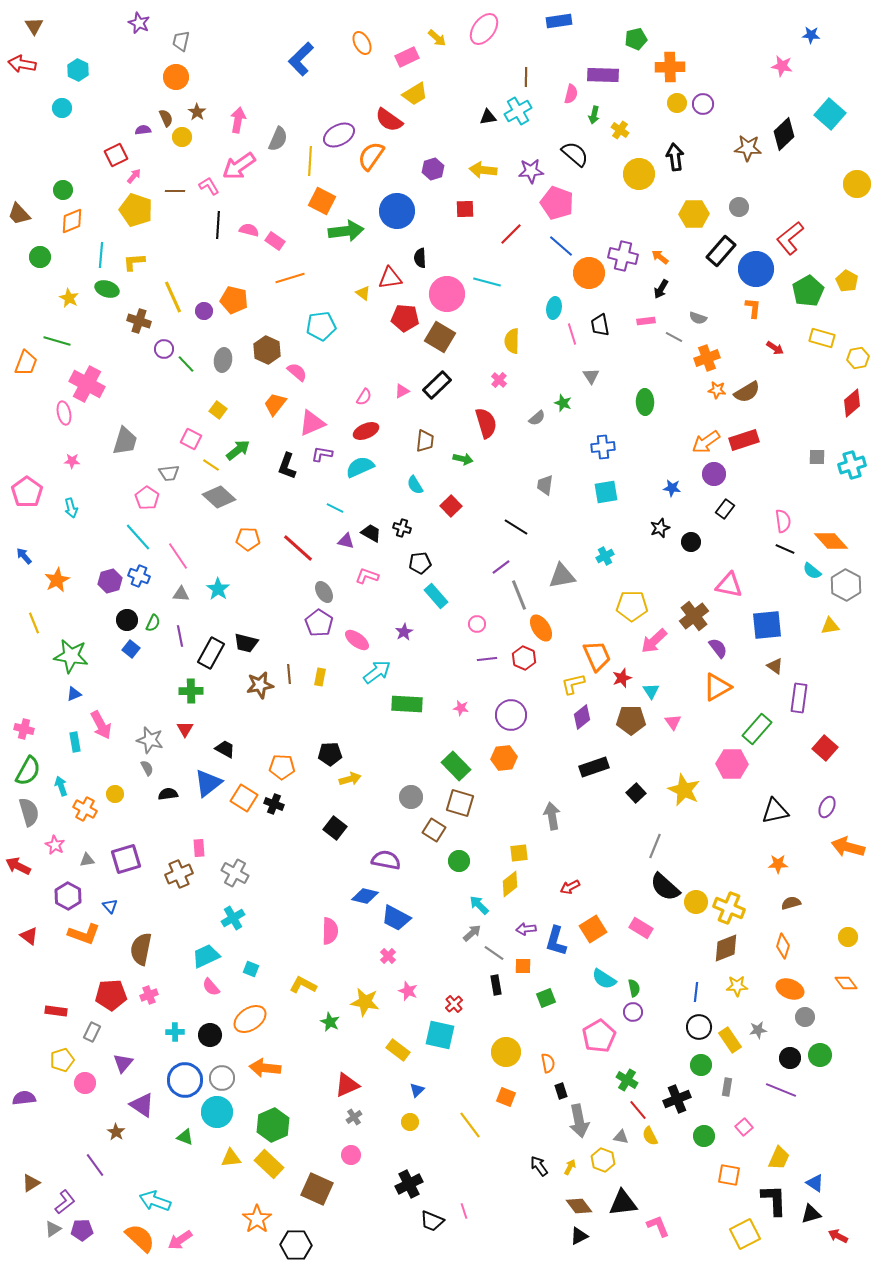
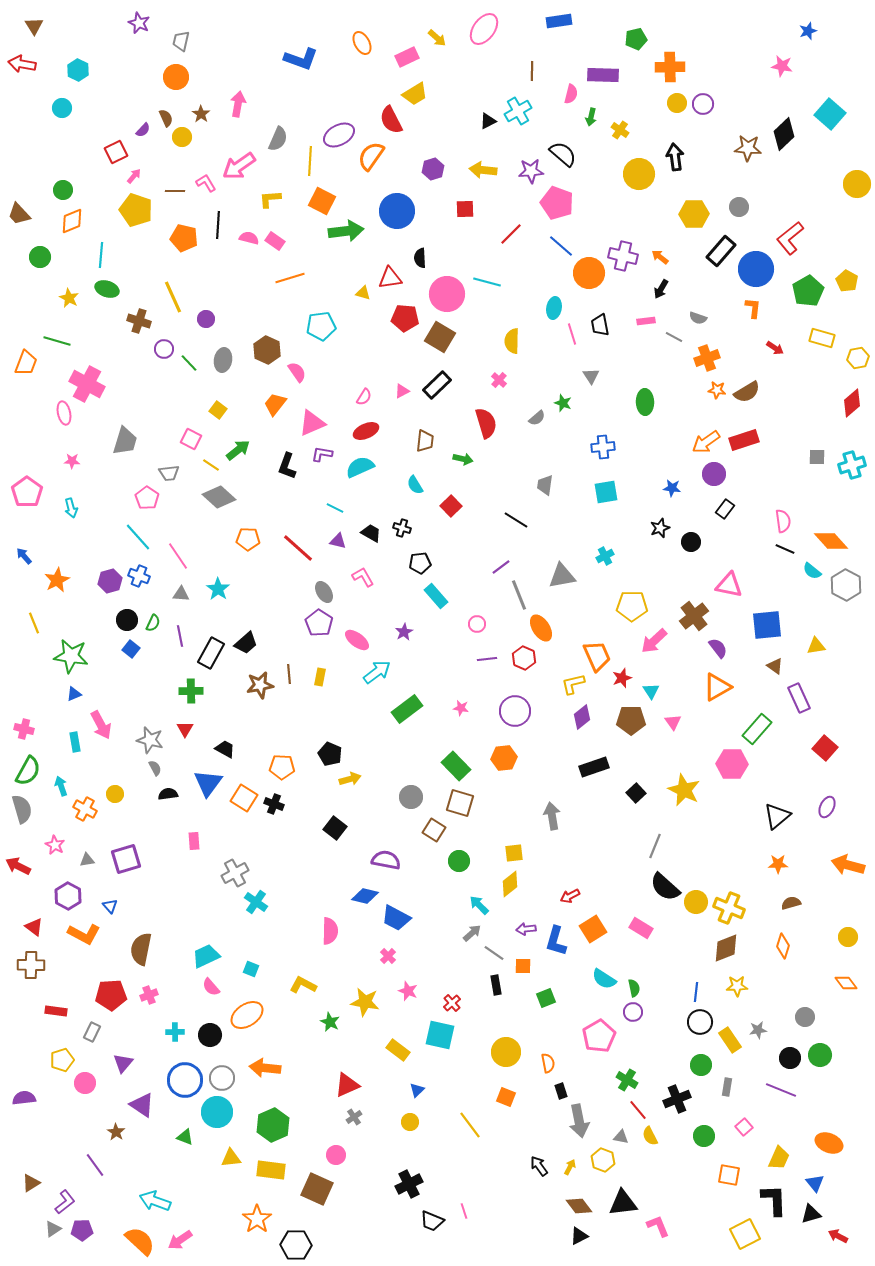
blue star at (811, 35): moved 3 px left, 4 px up; rotated 24 degrees counterclockwise
blue L-shape at (301, 59): rotated 116 degrees counterclockwise
brown line at (526, 77): moved 6 px right, 6 px up
brown star at (197, 112): moved 4 px right, 2 px down
green arrow at (594, 115): moved 3 px left, 2 px down
black triangle at (488, 117): moved 4 px down; rotated 18 degrees counterclockwise
pink arrow at (238, 120): moved 16 px up
red semicircle at (389, 120): moved 2 px right; rotated 28 degrees clockwise
purple semicircle at (143, 130): rotated 140 degrees clockwise
black semicircle at (575, 154): moved 12 px left
red square at (116, 155): moved 3 px up
pink L-shape at (209, 186): moved 3 px left, 3 px up
pink semicircle at (249, 230): moved 8 px down
yellow L-shape at (134, 262): moved 136 px right, 63 px up
yellow triangle at (363, 293): rotated 21 degrees counterclockwise
orange pentagon at (234, 300): moved 50 px left, 62 px up
purple circle at (204, 311): moved 2 px right, 8 px down
green line at (186, 364): moved 3 px right, 1 px up
pink semicircle at (297, 372): rotated 15 degrees clockwise
black line at (516, 527): moved 7 px up
purple triangle at (346, 541): moved 8 px left
pink L-shape at (367, 576): moved 4 px left, 1 px down; rotated 40 degrees clockwise
yellow triangle at (830, 626): moved 14 px left, 20 px down
black trapezoid at (246, 643): rotated 55 degrees counterclockwise
purple rectangle at (799, 698): rotated 32 degrees counterclockwise
green rectangle at (407, 704): moved 5 px down; rotated 40 degrees counterclockwise
purple circle at (511, 715): moved 4 px right, 4 px up
black pentagon at (330, 754): rotated 25 degrees clockwise
gray semicircle at (147, 768): moved 8 px right
blue triangle at (208, 783): rotated 16 degrees counterclockwise
black triangle at (775, 811): moved 2 px right, 5 px down; rotated 28 degrees counterclockwise
gray semicircle at (29, 812): moved 7 px left, 3 px up
orange arrow at (848, 847): moved 18 px down
pink rectangle at (199, 848): moved 5 px left, 7 px up
yellow square at (519, 853): moved 5 px left
gray cross at (235, 873): rotated 32 degrees clockwise
brown cross at (179, 874): moved 148 px left, 91 px down; rotated 24 degrees clockwise
red arrow at (570, 887): moved 9 px down
cyan cross at (233, 918): moved 23 px right, 16 px up; rotated 25 degrees counterclockwise
orange L-shape at (84, 934): rotated 8 degrees clockwise
red triangle at (29, 936): moved 5 px right, 9 px up
orange ellipse at (790, 989): moved 39 px right, 154 px down
red cross at (454, 1004): moved 2 px left, 1 px up
orange ellipse at (250, 1019): moved 3 px left, 4 px up
black circle at (699, 1027): moved 1 px right, 5 px up
pink circle at (351, 1155): moved 15 px left
yellow rectangle at (269, 1164): moved 2 px right, 6 px down; rotated 36 degrees counterclockwise
blue triangle at (815, 1183): rotated 18 degrees clockwise
orange semicircle at (140, 1238): moved 3 px down
